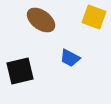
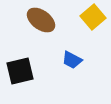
yellow square: moved 1 px left; rotated 30 degrees clockwise
blue trapezoid: moved 2 px right, 2 px down
